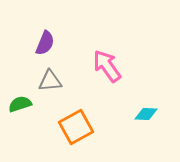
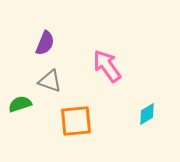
gray triangle: rotated 25 degrees clockwise
cyan diamond: moved 1 px right; rotated 35 degrees counterclockwise
orange square: moved 6 px up; rotated 24 degrees clockwise
